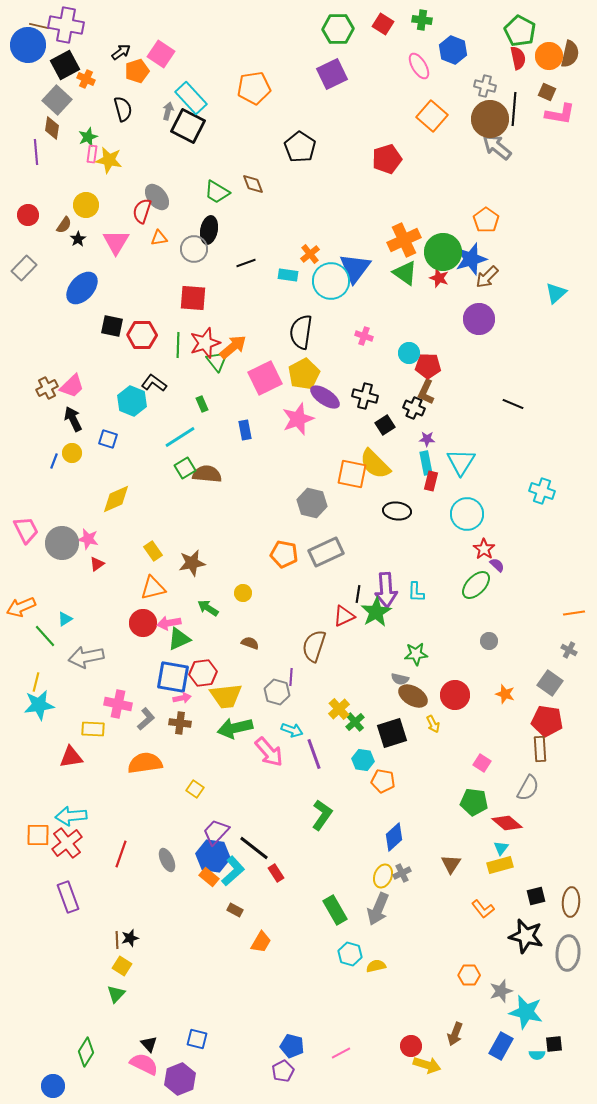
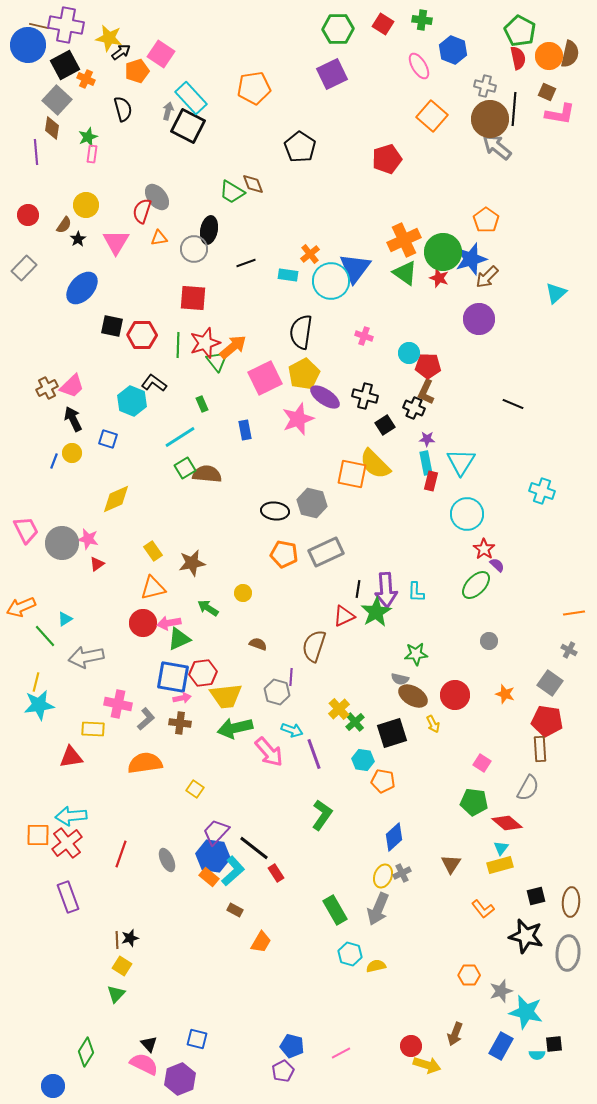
yellow star at (109, 160): moved 122 px up
green trapezoid at (217, 192): moved 15 px right
black ellipse at (397, 511): moved 122 px left
black line at (358, 594): moved 5 px up
brown semicircle at (250, 643): moved 8 px right, 1 px down
